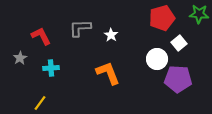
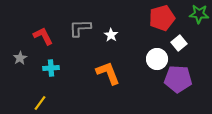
red L-shape: moved 2 px right
